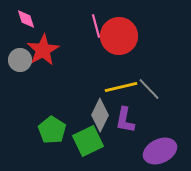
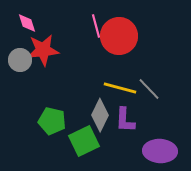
pink diamond: moved 1 px right, 4 px down
red star: rotated 24 degrees clockwise
yellow line: moved 1 px left, 1 px down; rotated 28 degrees clockwise
purple L-shape: rotated 8 degrees counterclockwise
green pentagon: moved 9 px up; rotated 20 degrees counterclockwise
green square: moved 4 px left
purple ellipse: rotated 28 degrees clockwise
